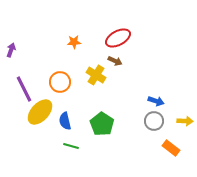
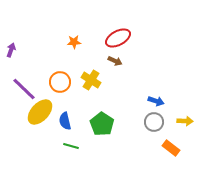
yellow cross: moved 5 px left, 5 px down
purple line: rotated 20 degrees counterclockwise
gray circle: moved 1 px down
